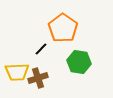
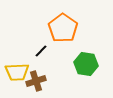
black line: moved 2 px down
green hexagon: moved 7 px right, 2 px down
brown cross: moved 2 px left, 3 px down
